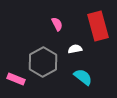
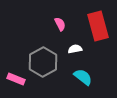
pink semicircle: moved 3 px right
